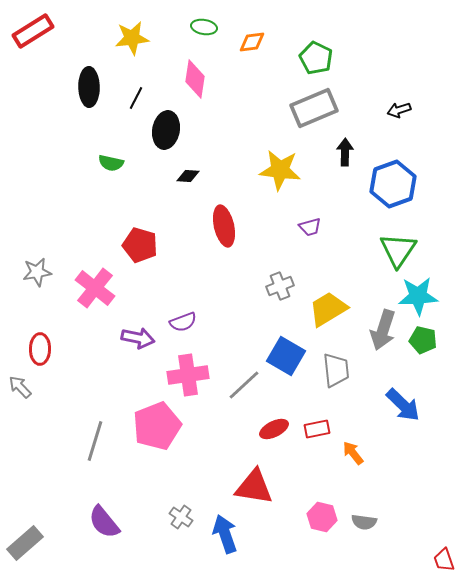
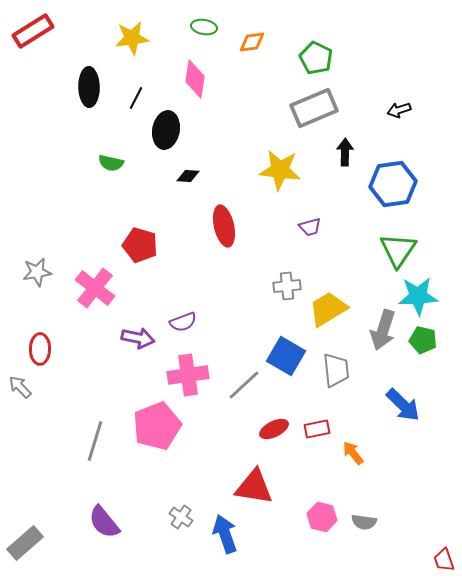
blue hexagon at (393, 184): rotated 12 degrees clockwise
gray cross at (280, 286): moved 7 px right; rotated 16 degrees clockwise
